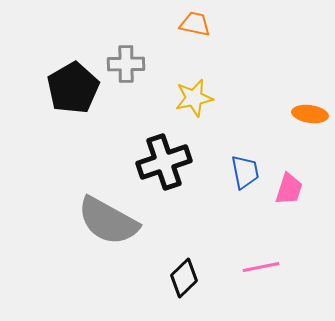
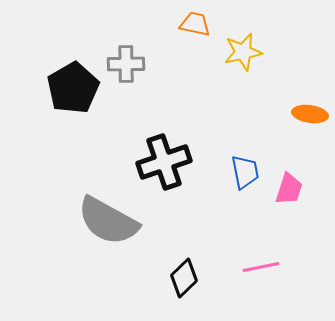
yellow star: moved 49 px right, 46 px up
